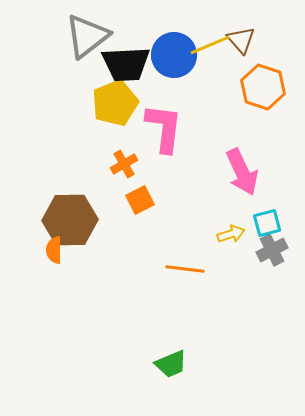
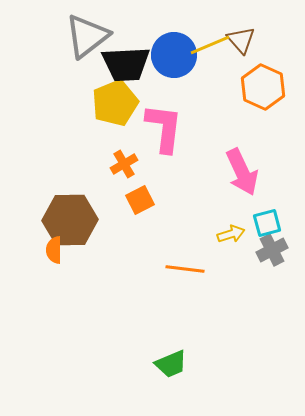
orange hexagon: rotated 6 degrees clockwise
